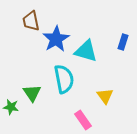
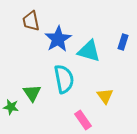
blue star: moved 2 px right
cyan triangle: moved 3 px right
